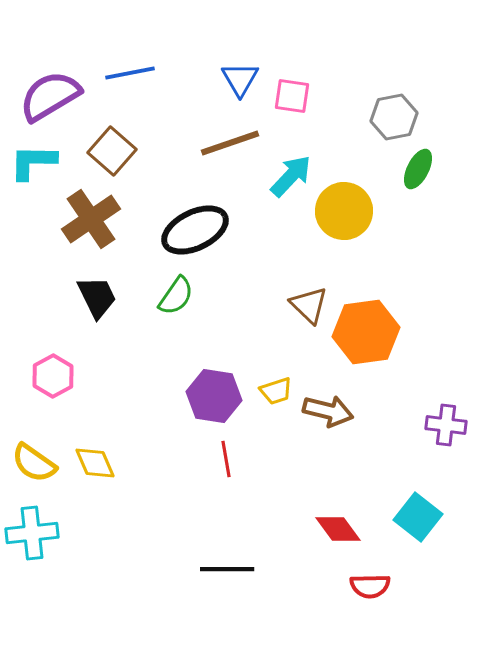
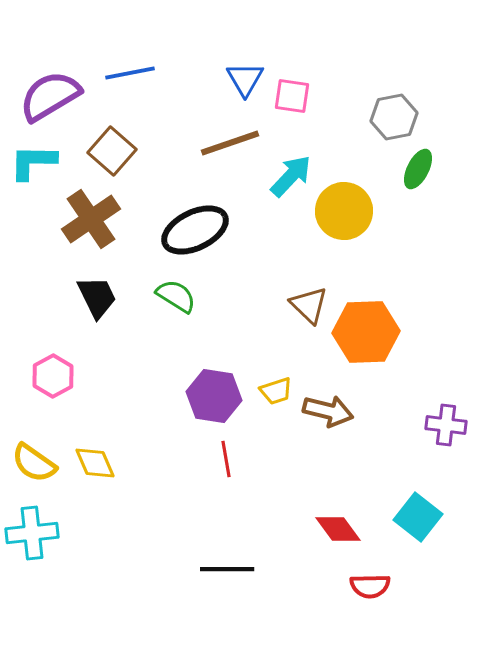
blue triangle: moved 5 px right
green semicircle: rotated 93 degrees counterclockwise
orange hexagon: rotated 6 degrees clockwise
